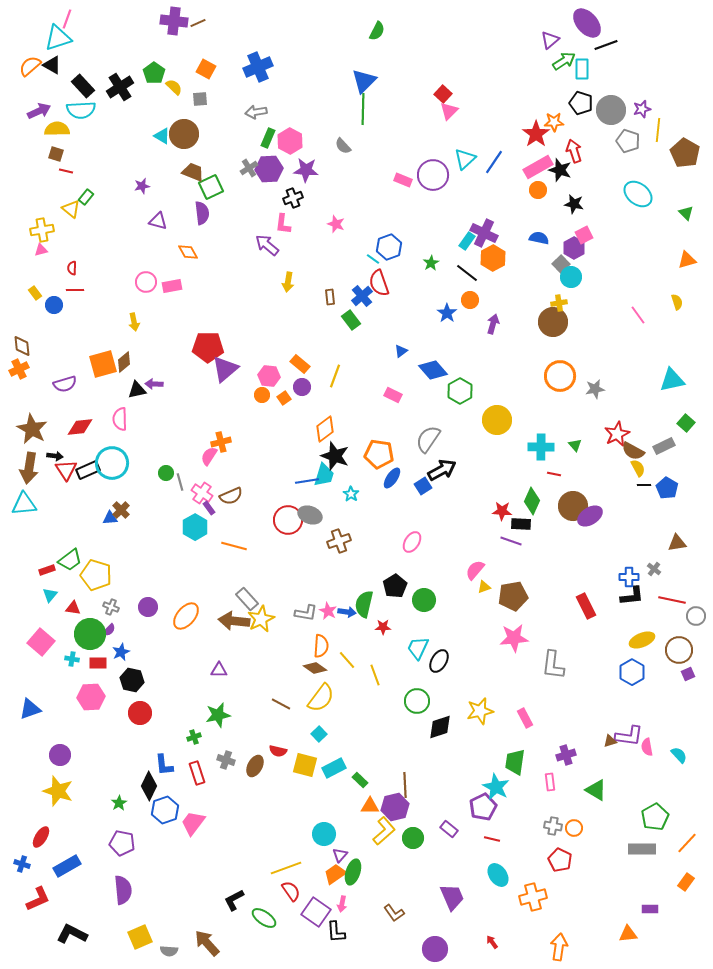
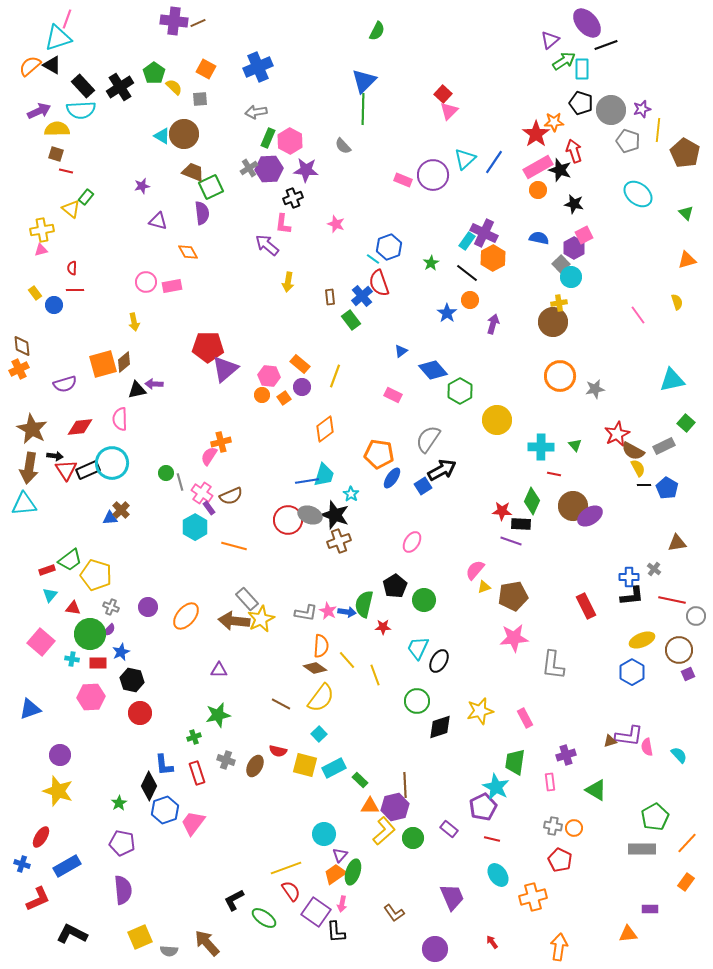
black star at (335, 456): moved 59 px down
